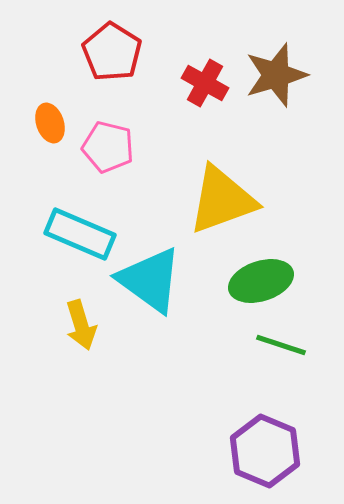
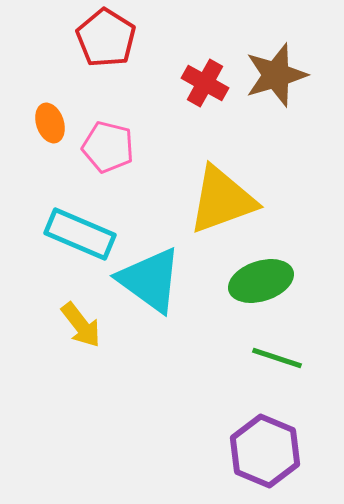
red pentagon: moved 6 px left, 14 px up
yellow arrow: rotated 21 degrees counterclockwise
green line: moved 4 px left, 13 px down
